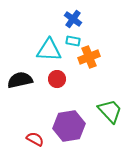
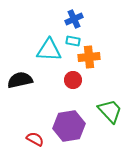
blue cross: moved 1 px right; rotated 30 degrees clockwise
orange cross: rotated 15 degrees clockwise
red circle: moved 16 px right, 1 px down
